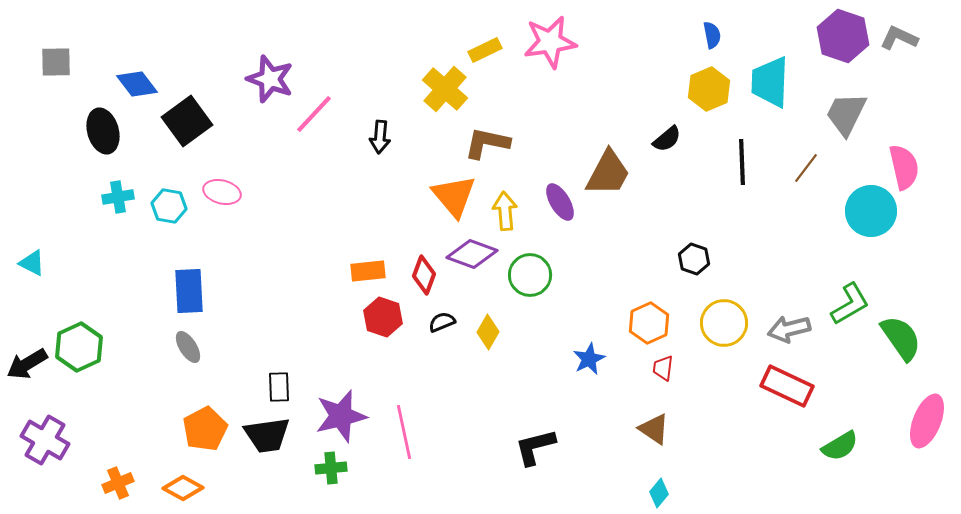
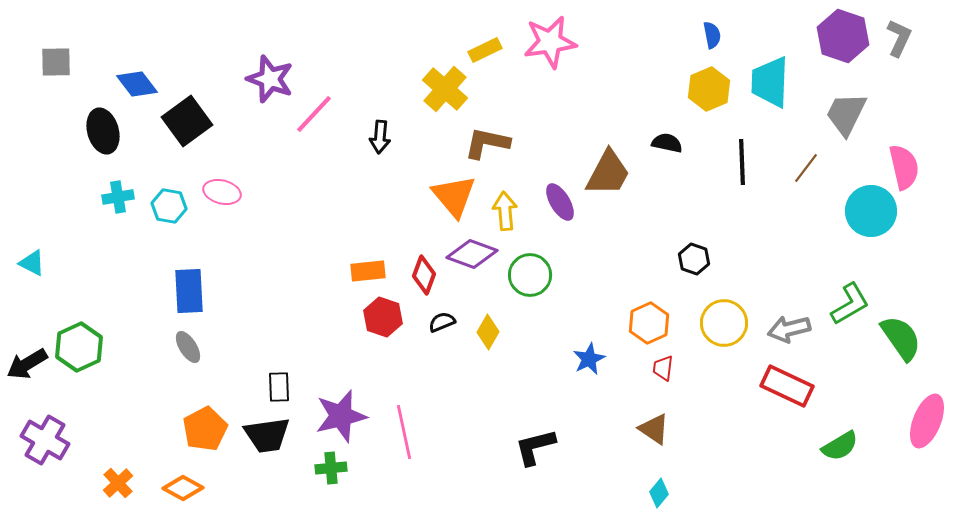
gray L-shape at (899, 38): rotated 90 degrees clockwise
black semicircle at (667, 139): moved 4 px down; rotated 128 degrees counterclockwise
orange cross at (118, 483): rotated 20 degrees counterclockwise
